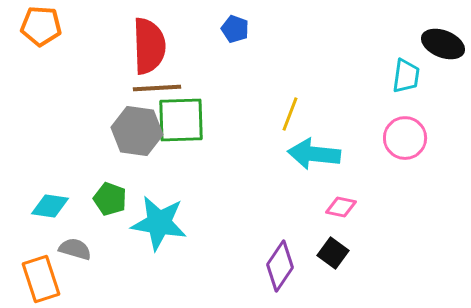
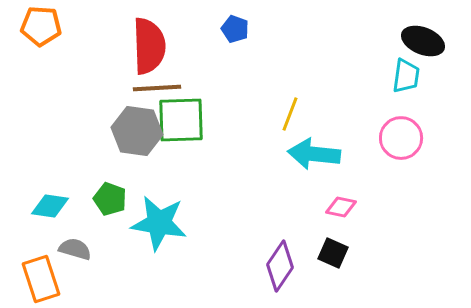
black ellipse: moved 20 px left, 3 px up
pink circle: moved 4 px left
black square: rotated 12 degrees counterclockwise
